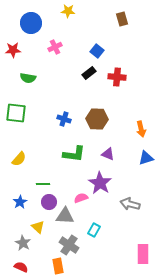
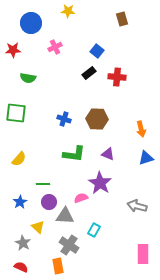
gray arrow: moved 7 px right, 2 px down
